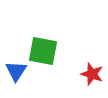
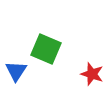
green square: moved 3 px right, 2 px up; rotated 12 degrees clockwise
